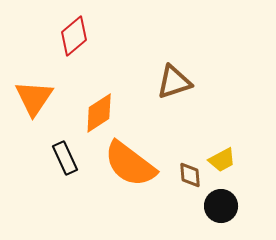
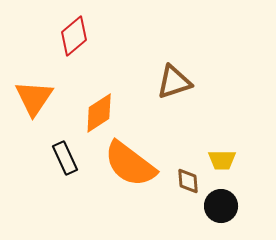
yellow trapezoid: rotated 28 degrees clockwise
brown diamond: moved 2 px left, 6 px down
